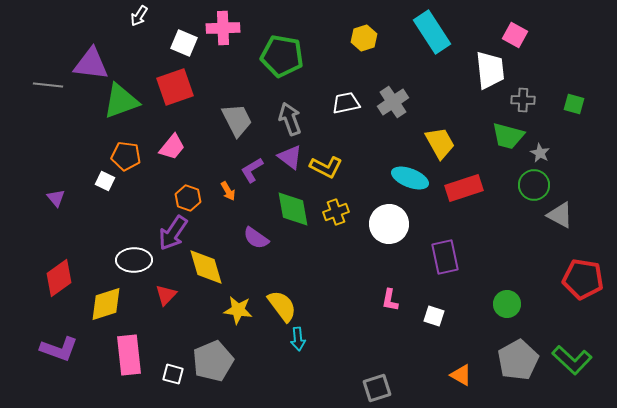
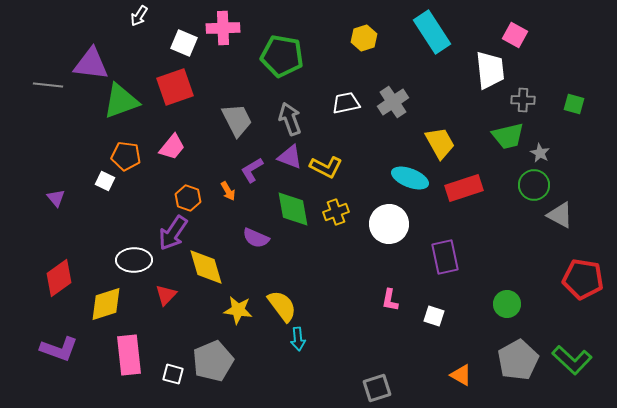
green trapezoid at (508, 136): rotated 28 degrees counterclockwise
purple triangle at (290, 157): rotated 16 degrees counterclockwise
purple semicircle at (256, 238): rotated 12 degrees counterclockwise
